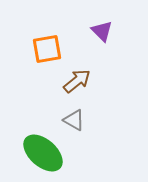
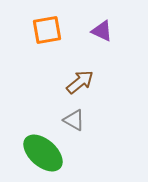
purple triangle: rotated 20 degrees counterclockwise
orange square: moved 19 px up
brown arrow: moved 3 px right, 1 px down
